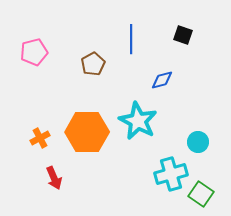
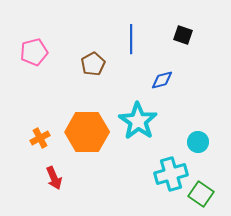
cyan star: rotated 6 degrees clockwise
